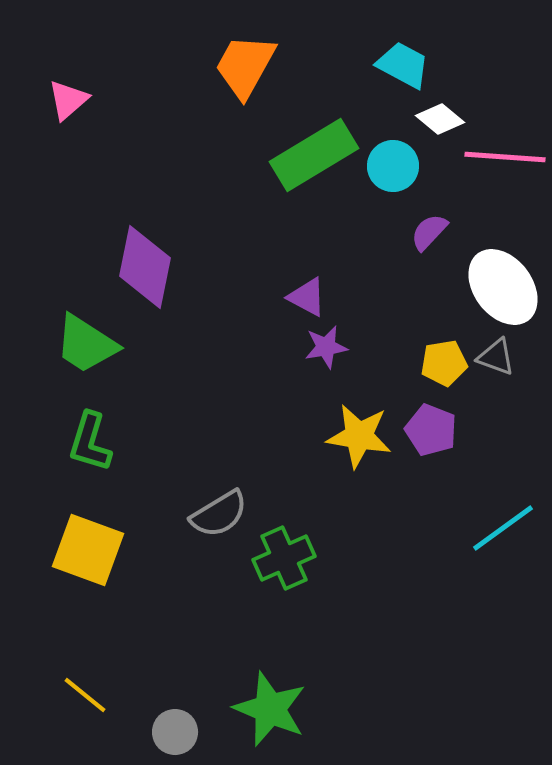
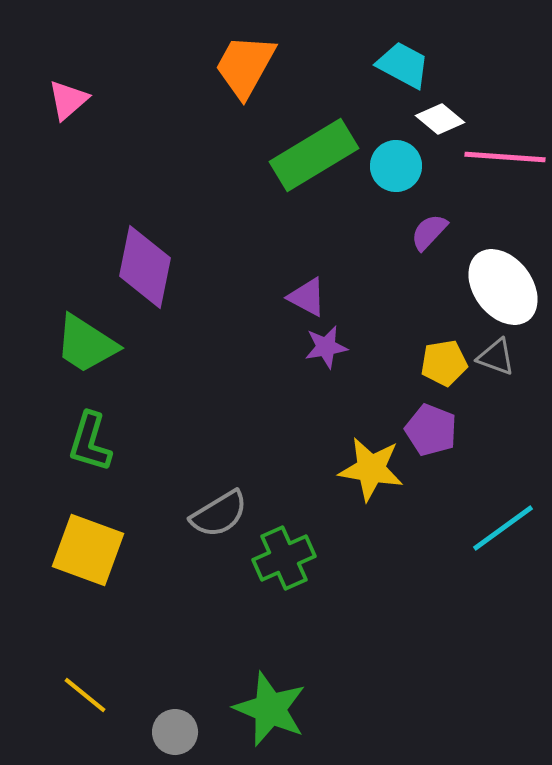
cyan circle: moved 3 px right
yellow star: moved 12 px right, 33 px down
